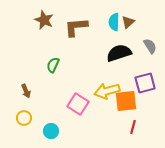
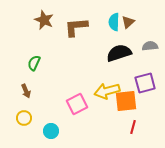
gray semicircle: rotated 63 degrees counterclockwise
green semicircle: moved 19 px left, 2 px up
pink square: moved 1 px left; rotated 30 degrees clockwise
